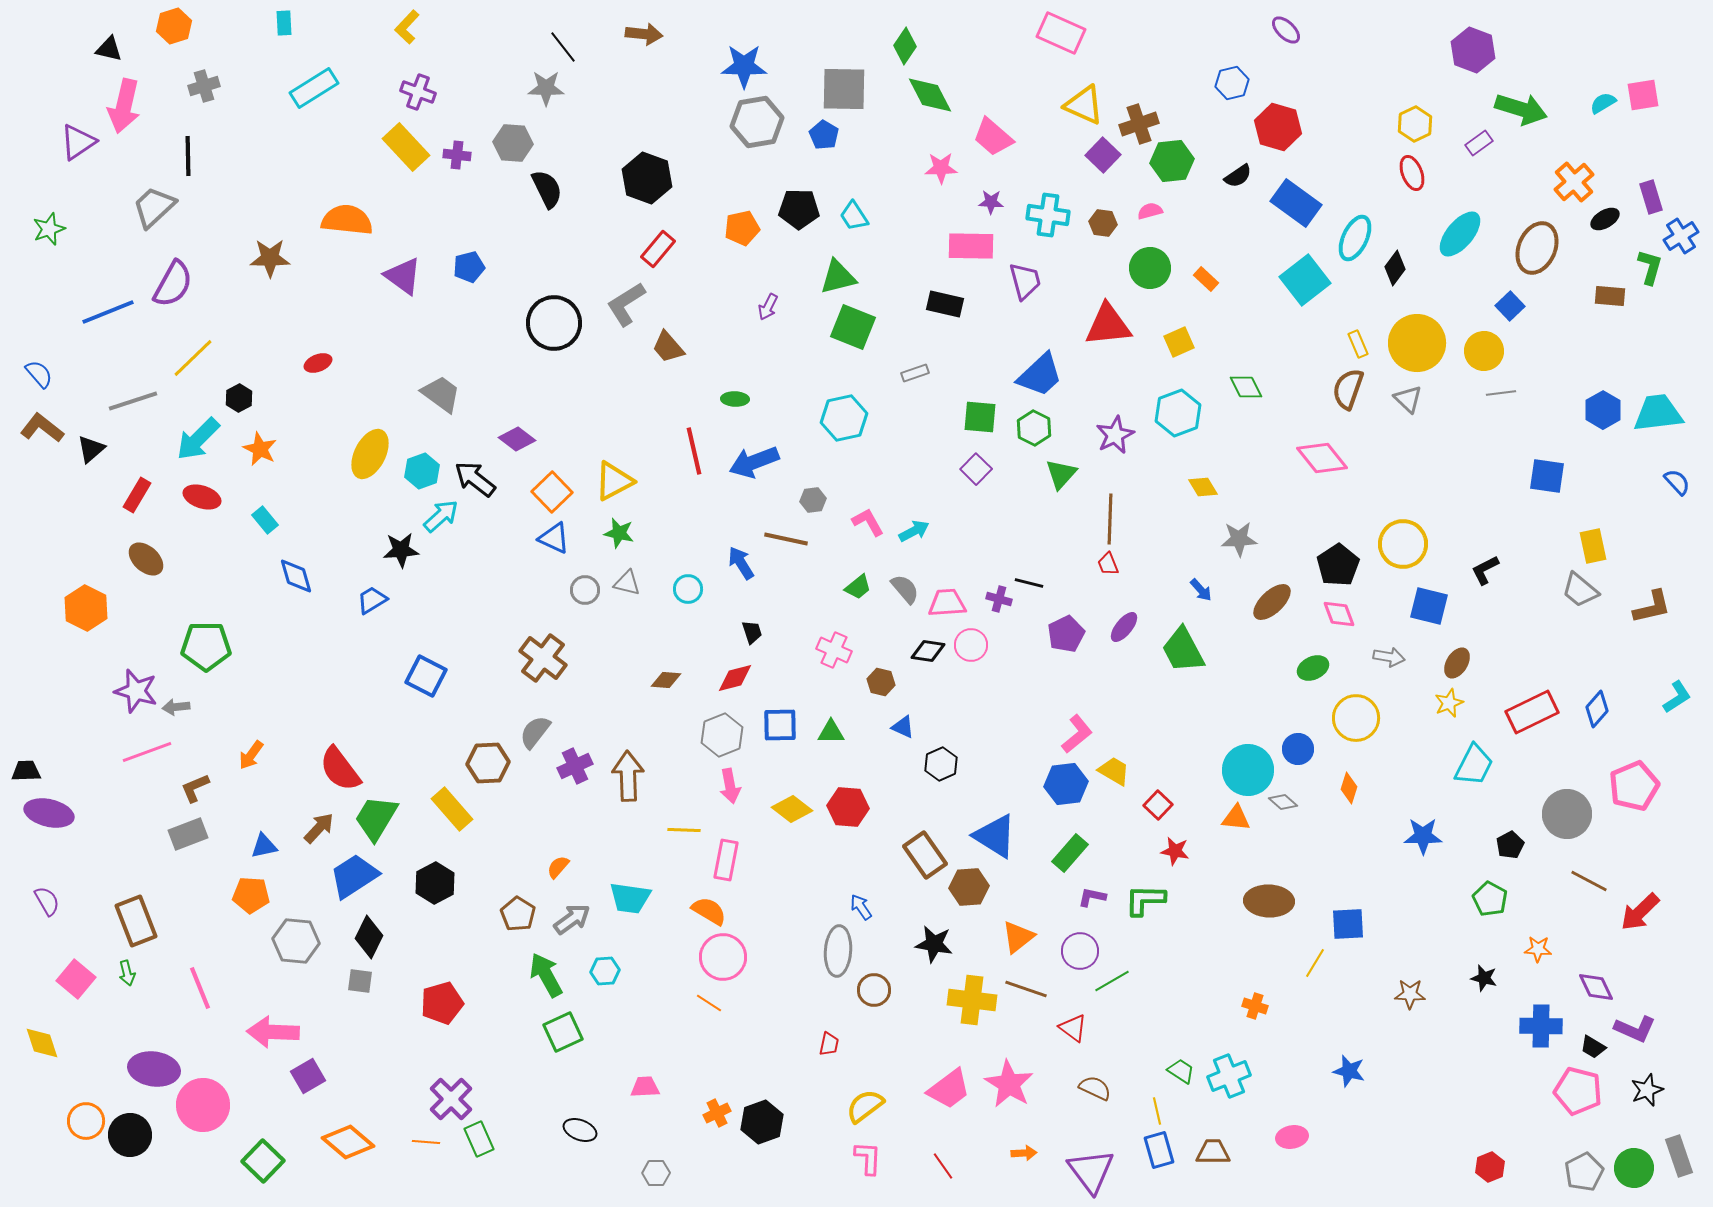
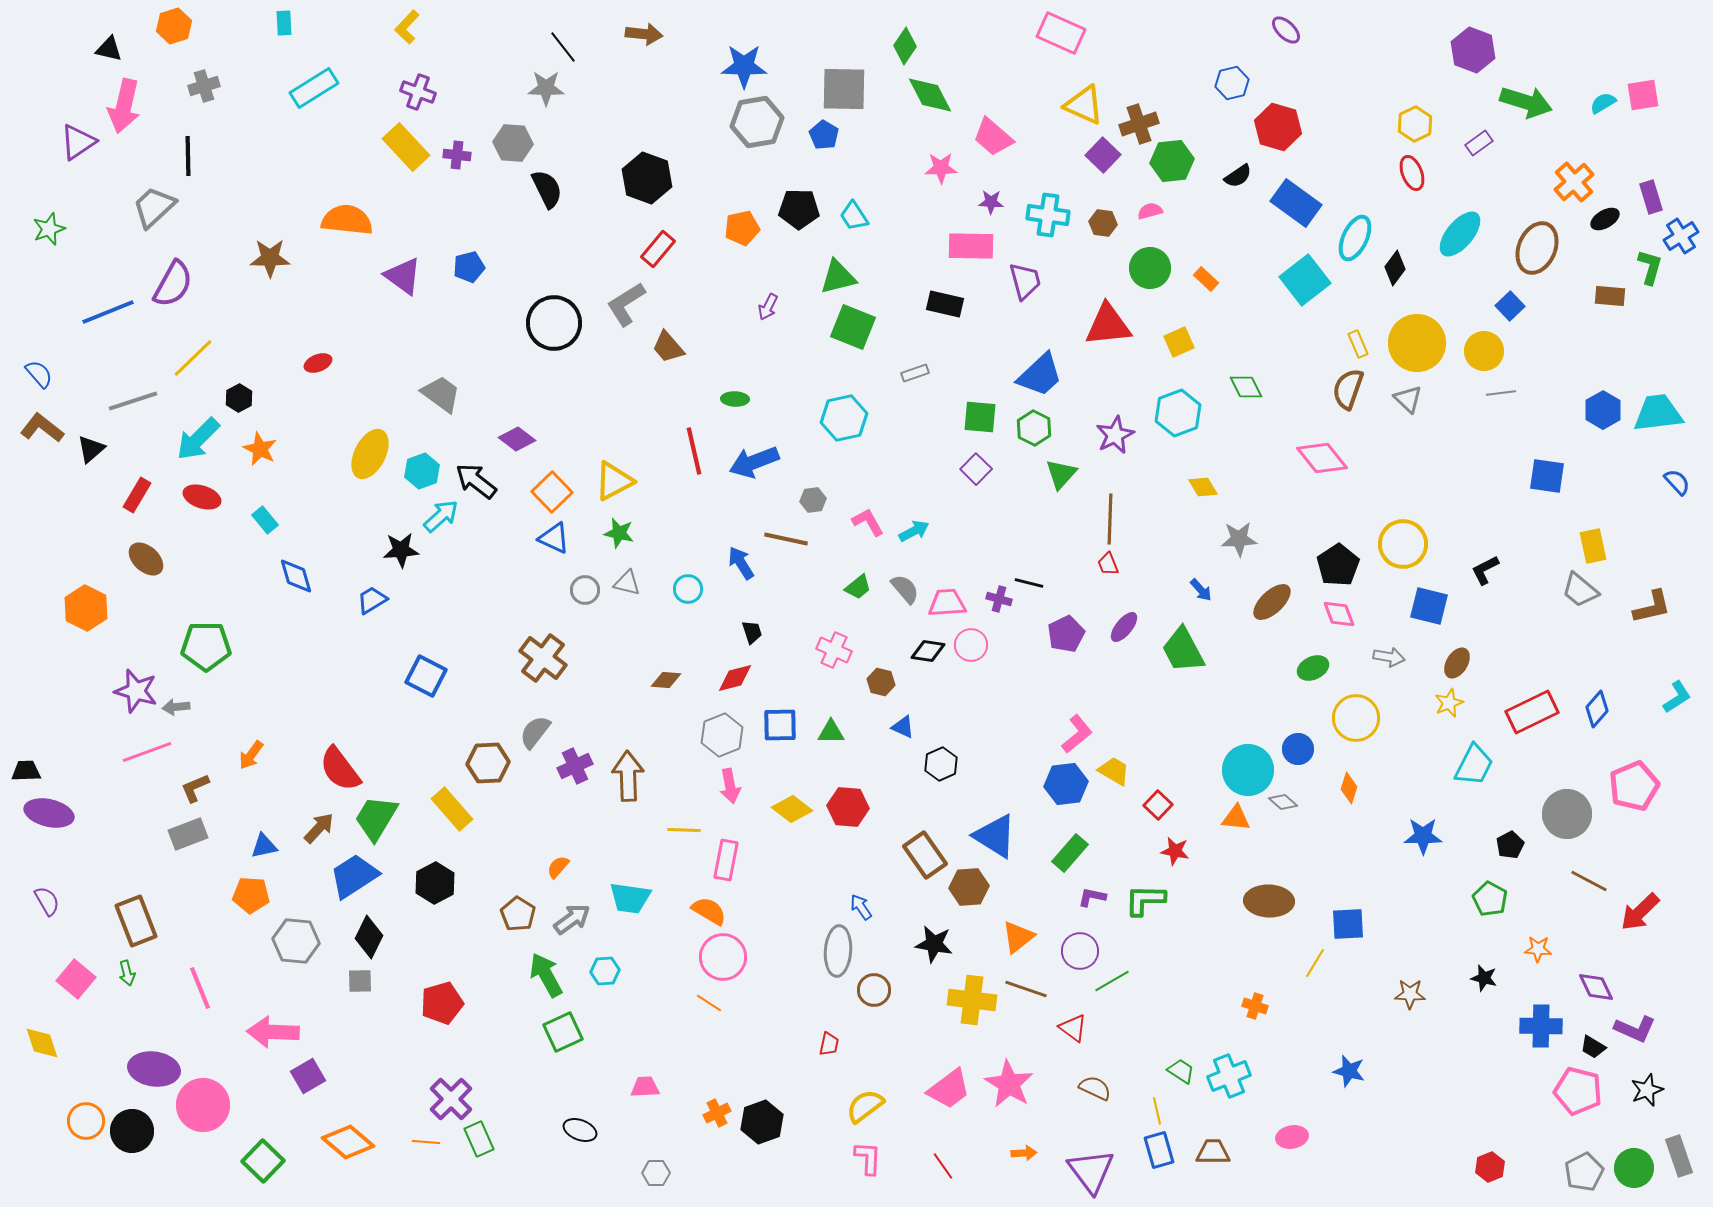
green arrow at (1521, 109): moved 5 px right, 7 px up
black arrow at (475, 479): moved 1 px right, 2 px down
gray square at (360, 981): rotated 8 degrees counterclockwise
black circle at (130, 1135): moved 2 px right, 4 px up
